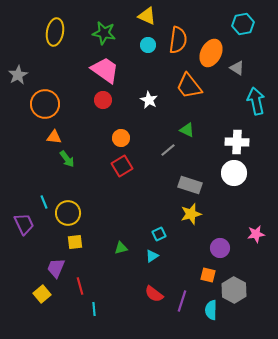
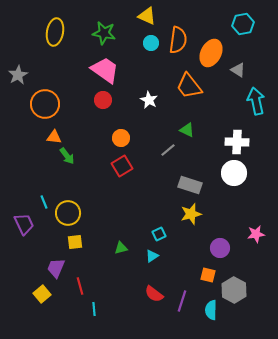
cyan circle at (148, 45): moved 3 px right, 2 px up
gray triangle at (237, 68): moved 1 px right, 2 px down
green arrow at (67, 159): moved 3 px up
